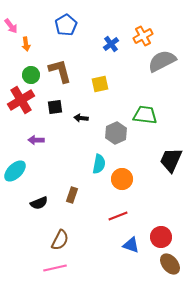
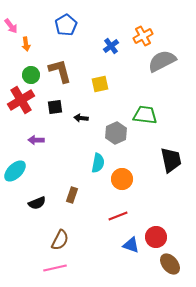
blue cross: moved 2 px down
black trapezoid: rotated 144 degrees clockwise
cyan semicircle: moved 1 px left, 1 px up
black semicircle: moved 2 px left
red circle: moved 5 px left
